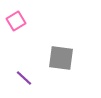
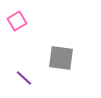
pink square: moved 1 px right
